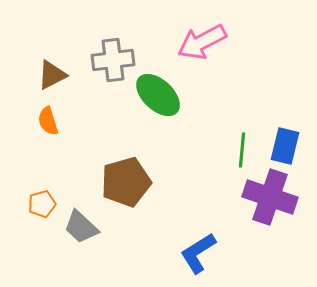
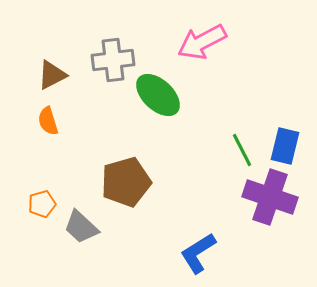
green line: rotated 32 degrees counterclockwise
